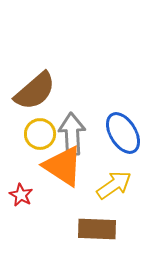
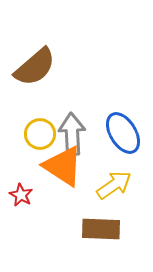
brown semicircle: moved 24 px up
brown rectangle: moved 4 px right
